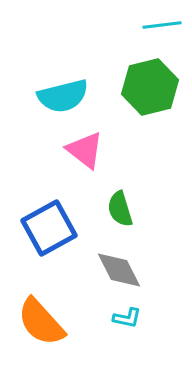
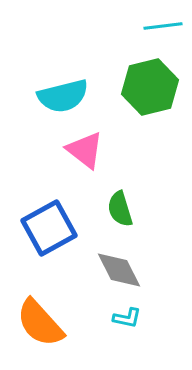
cyan line: moved 1 px right, 1 px down
orange semicircle: moved 1 px left, 1 px down
